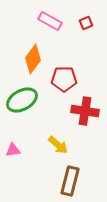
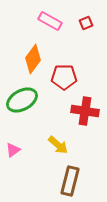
red pentagon: moved 2 px up
pink triangle: rotated 28 degrees counterclockwise
